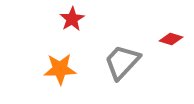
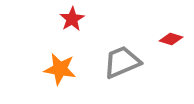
gray trapezoid: rotated 24 degrees clockwise
orange star: rotated 12 degrees clockwise
